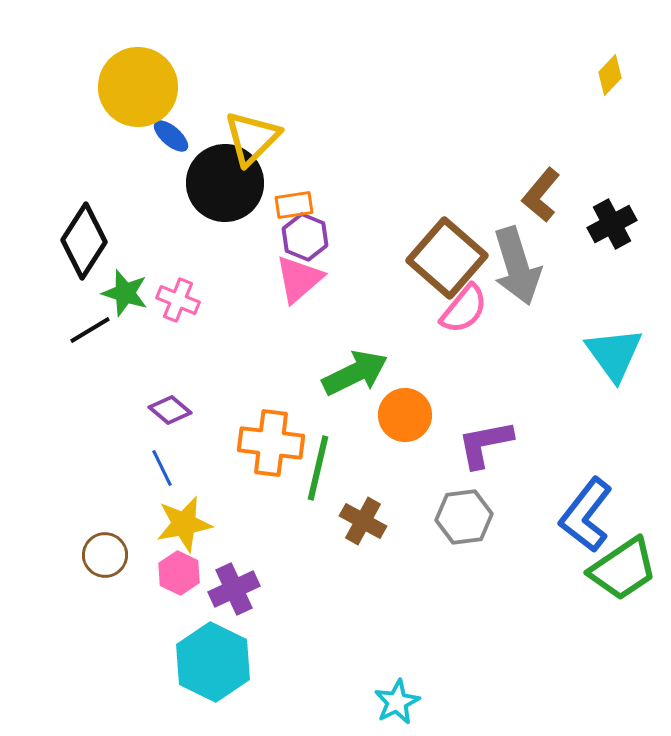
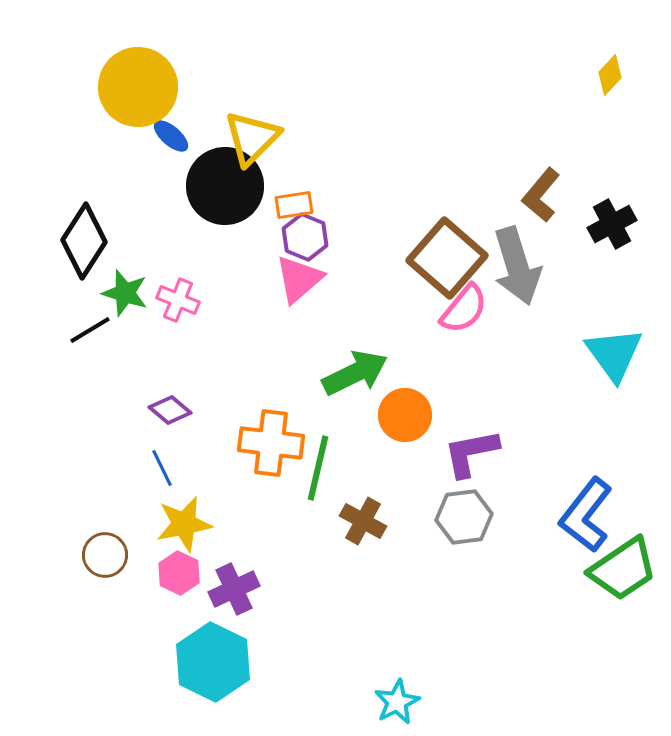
black circle: moved 3 px down
purple L-shape: moved 14 px left, 9 px down
